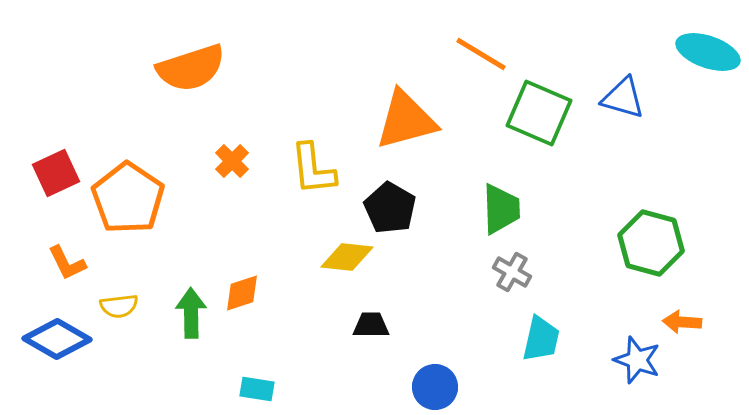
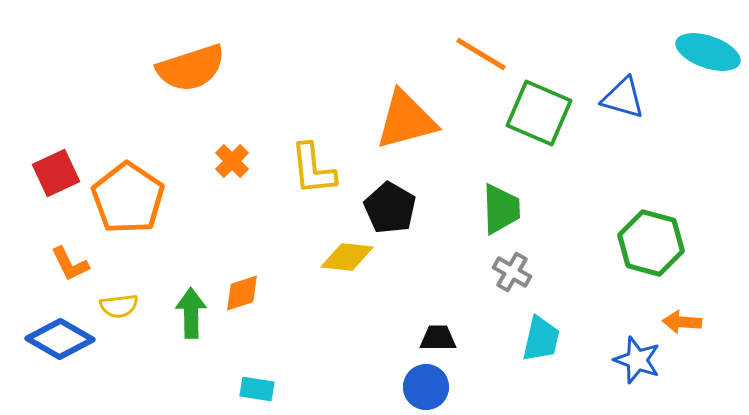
orange L-shape: moved 3 px right, 1 px down
black trapezoid: moved 67 px right, 13 px down
blue diamond: moved 3 px right
blue circle: moved 9 px left
